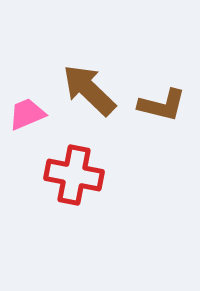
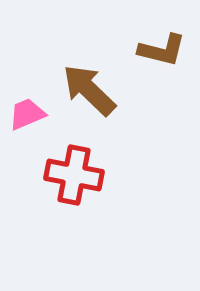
brown L-shape: moved 55 px up
